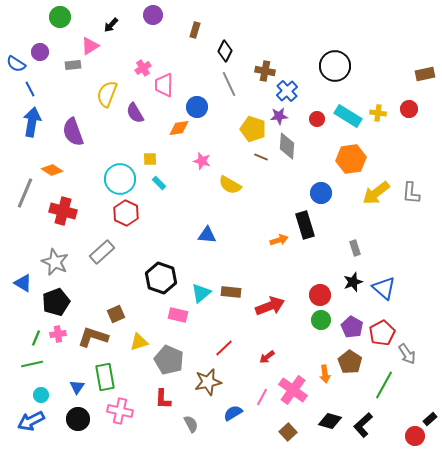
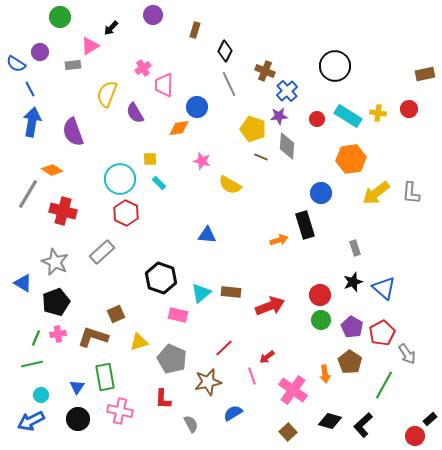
black arrow at (111, 25): moved 3 px down
brown cross at (265, 71): rotated 12 degrees clockwise
gray line at (25, 193): moved 3 px right, 1 px down; rotated 8 degrees clockwise
gray pentagon at (169, 360): moved 3 px right, 1 px up
pink line at (262, 397): moved 10 px left, 21 px up; rotated 48 degrees counterclockwise
